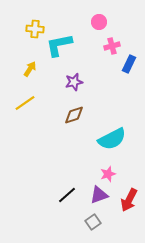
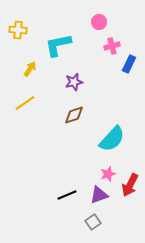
yellow cross: moved 17 px left, 1 px down
cyan L-shape: moved 1 px left
cyan semicircle: rotated 20 degrees counterclockwise
black line: rotated 18 degrees clockwise
red arrow: moved 1 px right, 15 px up
